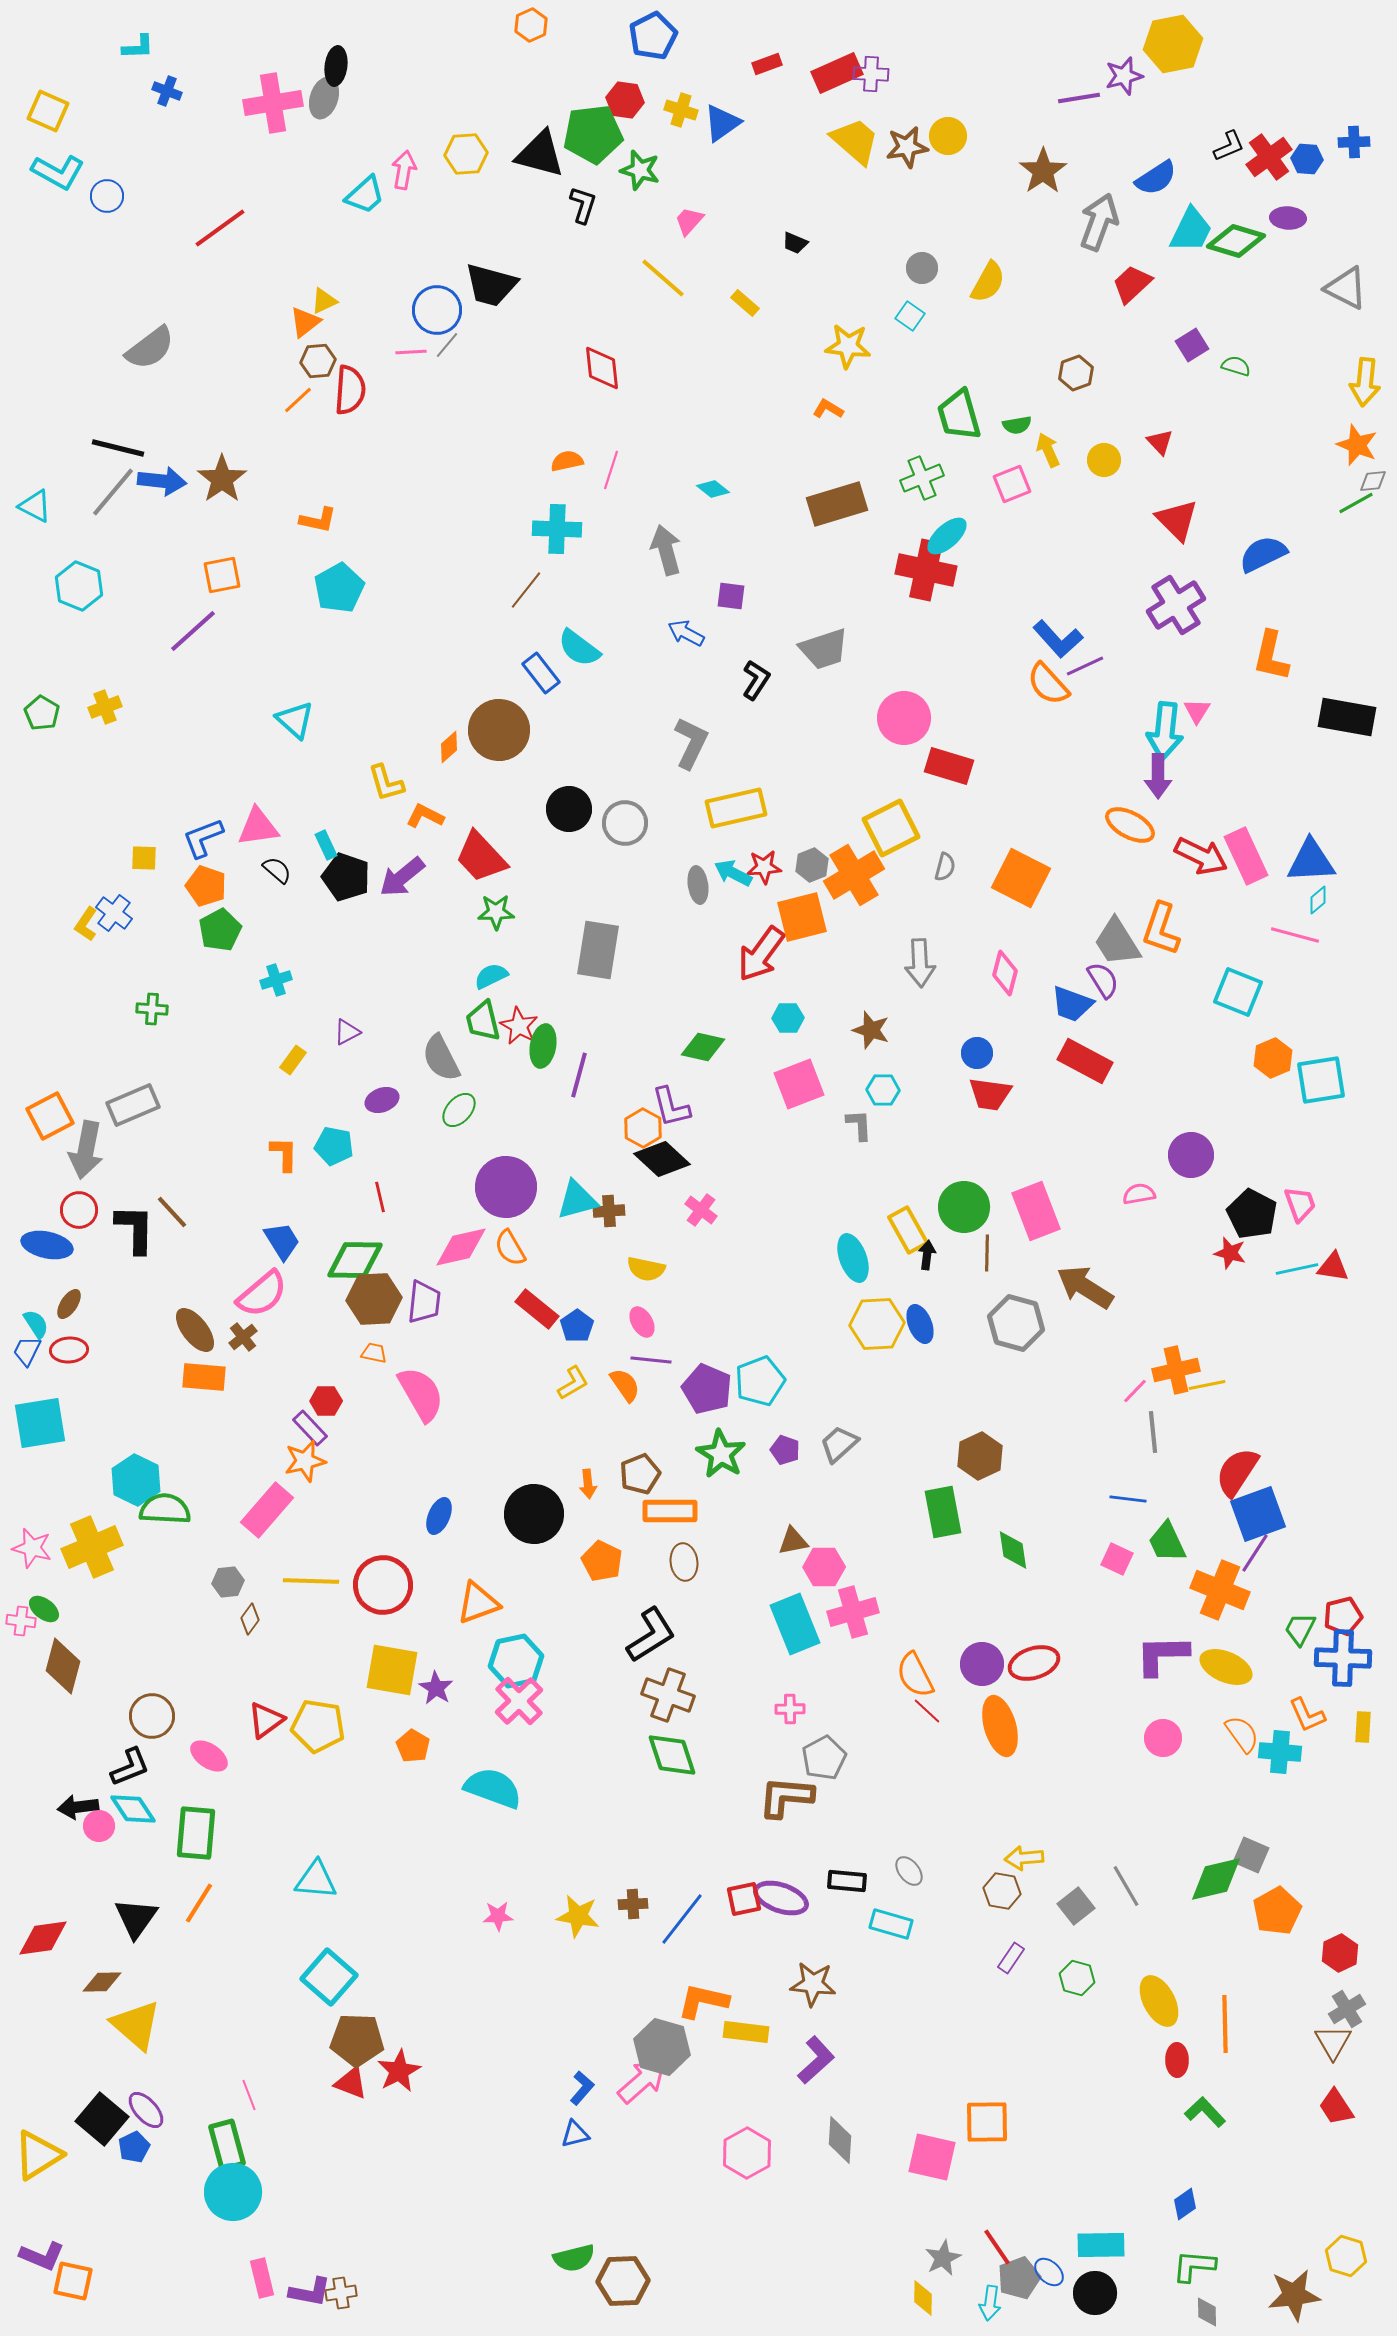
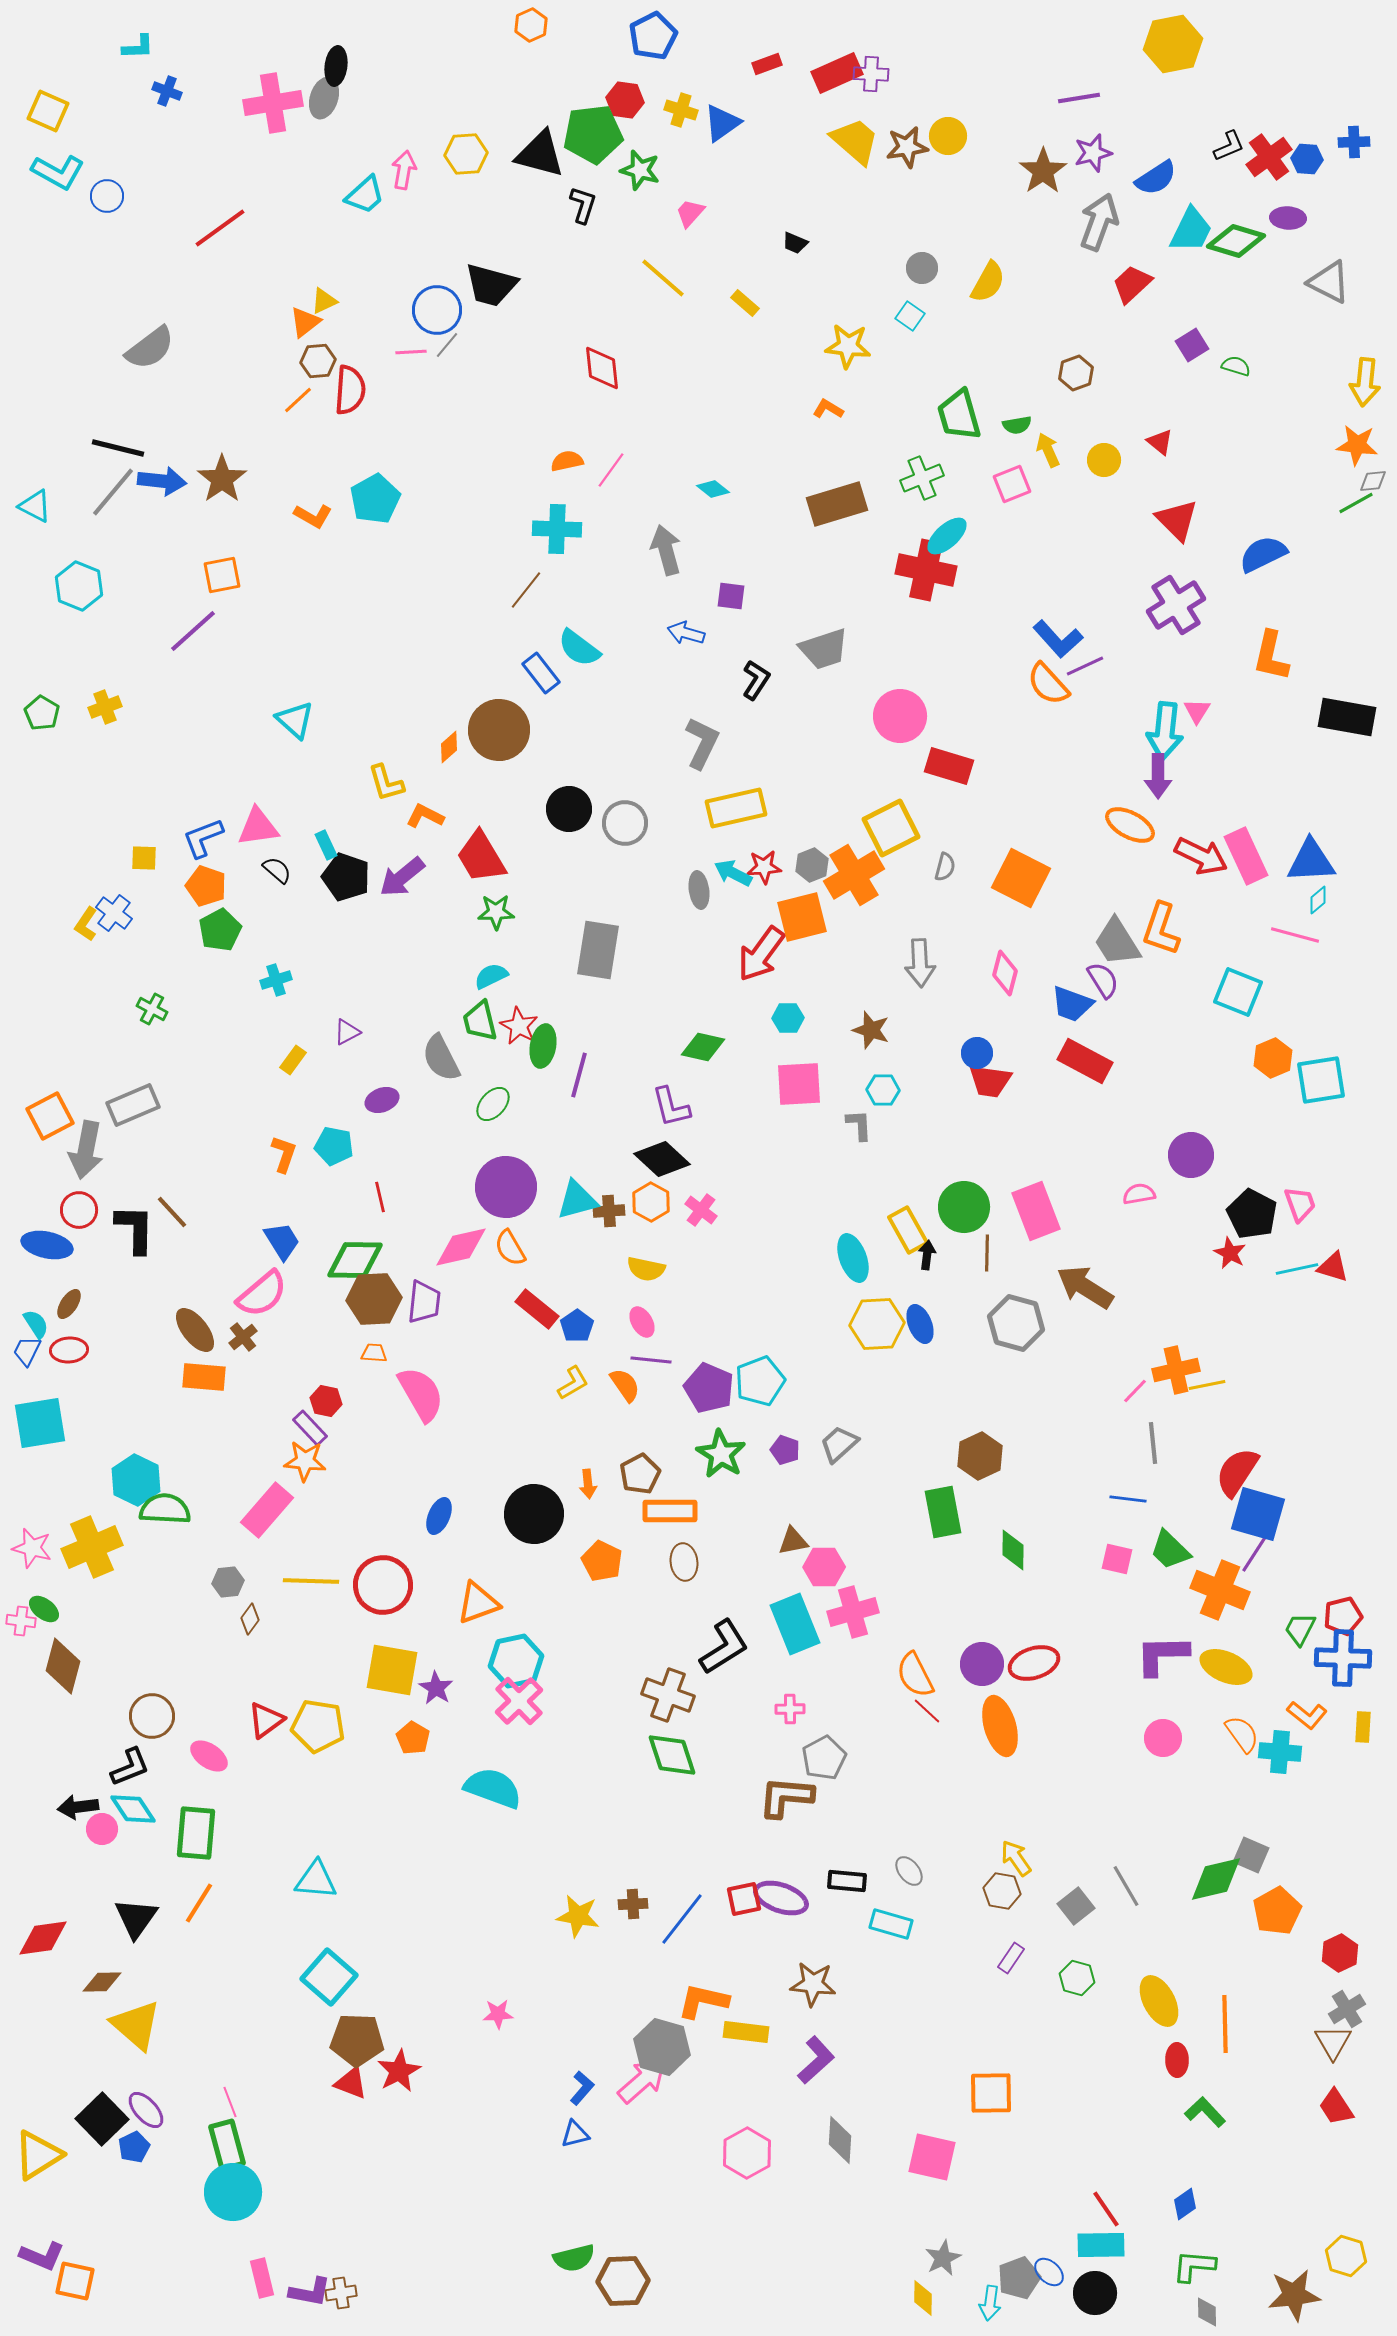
purple star at (1124, 76): moved 31 px left, 77 px down
pink trapezoid at (689, 221): moved 1 px right, 8 px up
gray triangle at (1346, 288): moved 17 px left, 6 px up
red triangle at (1160, 442): rotated 8 degrees counterclockwise
orange star at (1357, 445): rotated 15 degrees counterclockwise
pink line at (611, 470): rotated 18 degrees clockwise
orange L-shape at (318, 520): moved 5 px left, 4 px up; rotated 18 degrees clockwise
cyan pentagon at (339, 588): moved 36 px right, 89 px up
blue arrow at (686, 633): rotated 12 degrees counterclockwise
pink circle at (904, 718): moved 4 px left, 2 px up
gray L-shape at (691, 743): moved 11 px right
red trapezoid at (481, 857): rotated 12 degrees clockwise
gray ellipse at (698, 885): moved 1 px right, 5 px down
green cross at (152, 1009): rotated 24 degrees clockwise
green trapezoid at (483, 1021): moved 3 px left
pink square at (799, 1084): rotated 18 degrees clockwise
red trapezoid at (990, 1094): moved 13 px up
green ellipse at (459, 1110): moved 34 px right, 6 px up
orange hexagon at (643, 1128): moved 8 px right, 74 px down
orange L-shape at (284, 1154): rotated 18 degrees clockwise
red star at (1230, 1253): rotated 12 degrees clockwise
red triangle at (1333, 1267): rotated 8 degrees clockwise
orange trapezoid at (374, 1353): rotated 8 degrees counterclockwise
purple pentagon at (707, 1389): moved 2 px right, 1 px up
red hexagon at (326, 1401): rotated 12 degrees clockwise
gray line at (1153, 1432): moved 11 px down
orange star at (305, 1461): rotated 18 degrees clockwise
brown pentagon at (640, 1474): rotated 6 degrees counterclockwise
blue square at (1258, 1514): rotated 36 degrees clockwise
green trapezoid at (1167, 1542): moved 3 px right, 8 px down; rotated 21 degrees counterclockwise
green diamond at (1013, 1550): rotated 9 degrees clockwise
pink square at (1117, 1559): rotated 12 degrees counterclockwise
black L-shape at (651, 1635): moved 73 px right, 12 px down
orange L-shape at (1307, 1715): rotated 27 degrees counterclockwise
orange pentagon at (413, 1746): moved 8 px up
pink circle at (99, 1826): moved 3 px right, 3 px down
yellow arrow at (1024, 1858): moved 8 px left; rotated 60 degrees clockwise
pink star at (498, 1916): moved 98 px down
pink line at (249, 2095): moved 19 px left, 7 px down
black square at (102, 2119): rotated 6 degrees clockwise
orange square at (987, 2122): moved 4 px right, 29 px up
red line at (997, 2247): moved 109 px right, 38 px up
orange square at (73, 2281): moved 2 px right
